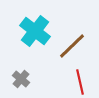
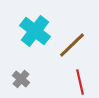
brown line: moved 1 px up
